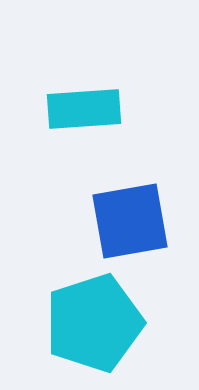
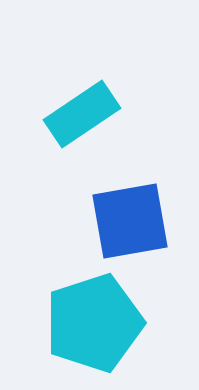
cyan rectangle: moved 2 px left, 5 px down; rotated 30 degrees counterclockwise
